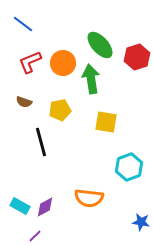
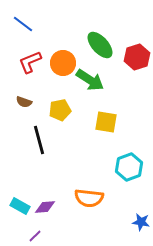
green arrow: moved 1 px left, 1 px down; rotated 132 degrees clockwise
black line: moved 2 px left, 2 px up
purple diamond: rotated 25 degrees clockwise
